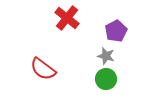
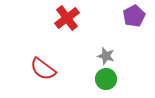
red cross: rotated 15 degrees clockwise
purple pentagon: moved 18 px right, 15 px up
